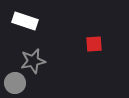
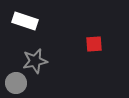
gray star: moved 2 px right
gray circle: moved 1 px right
